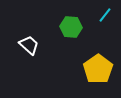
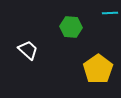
cyan line: moved 5 px right, 2 px up; rotated 49 degrees clockwise
white trapezoid: moved 1 px left, 5 px down
